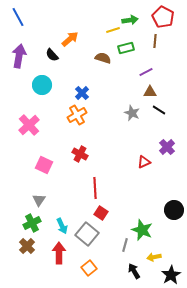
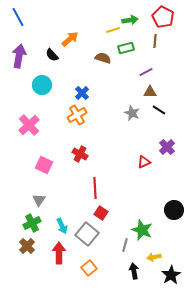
black arrow: rotated 21 degrees clockwise
